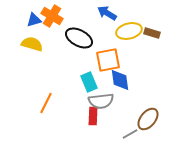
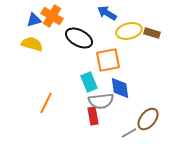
blue diamond: moved 8 px down
red rectangle: rotated 12 degrees counterclockwise
gray line: moved 1 px left, 1 px up
